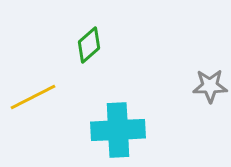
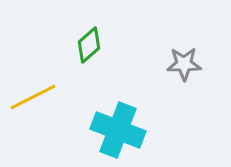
gray star: moved 26 px left, 22 px up
cyan cross: rotated 24 degrees clockwise
